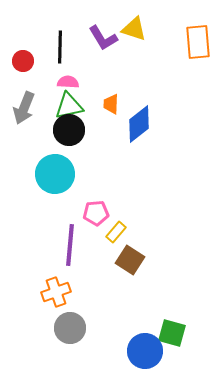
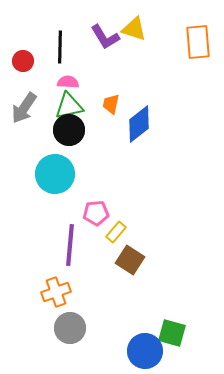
purple L-shape: moved 2 px right, 1 px up
orange trapezoid: rotated 10 degrees clockwise
gray arrow: rotated 12 degrees clockwise
